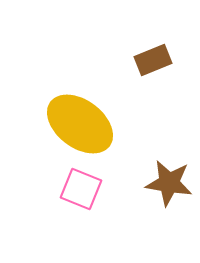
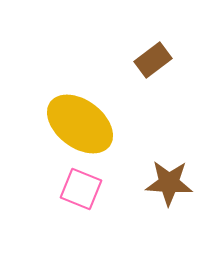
brown rectangle: rotated 15 degrees counterclockwise
brown star: rotated 6 degrees counterclockwise
